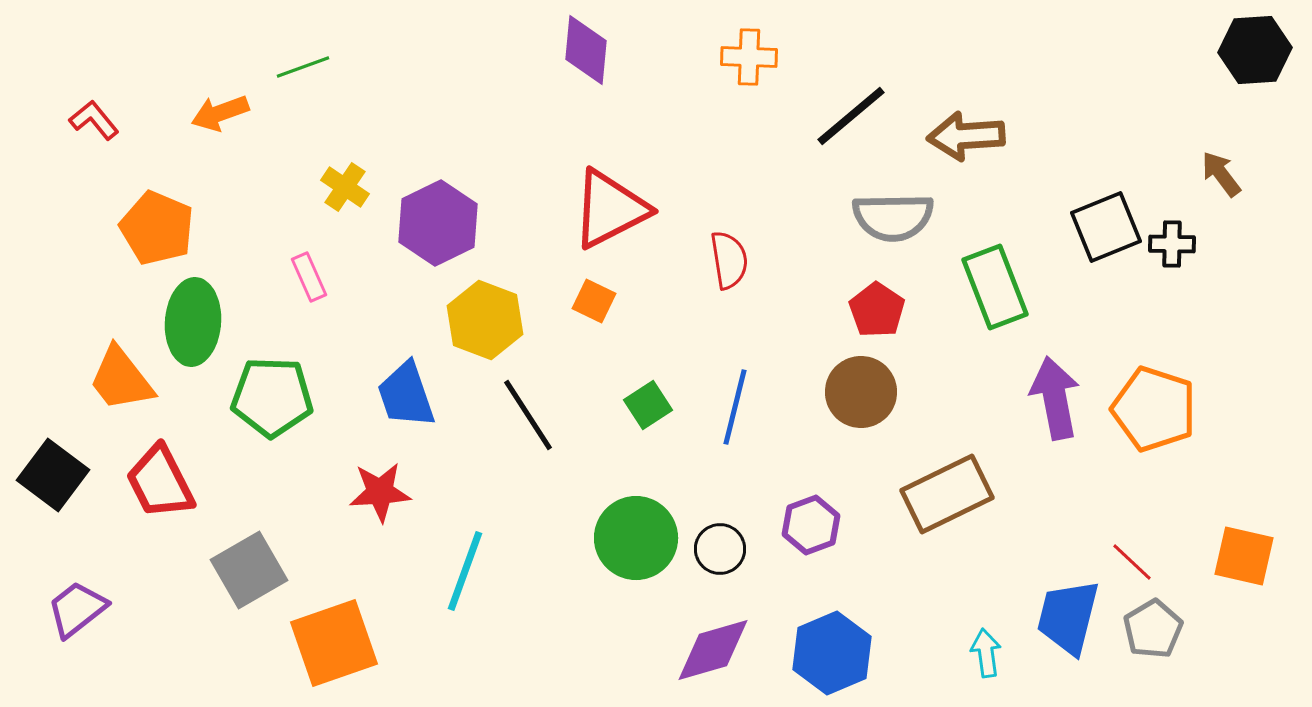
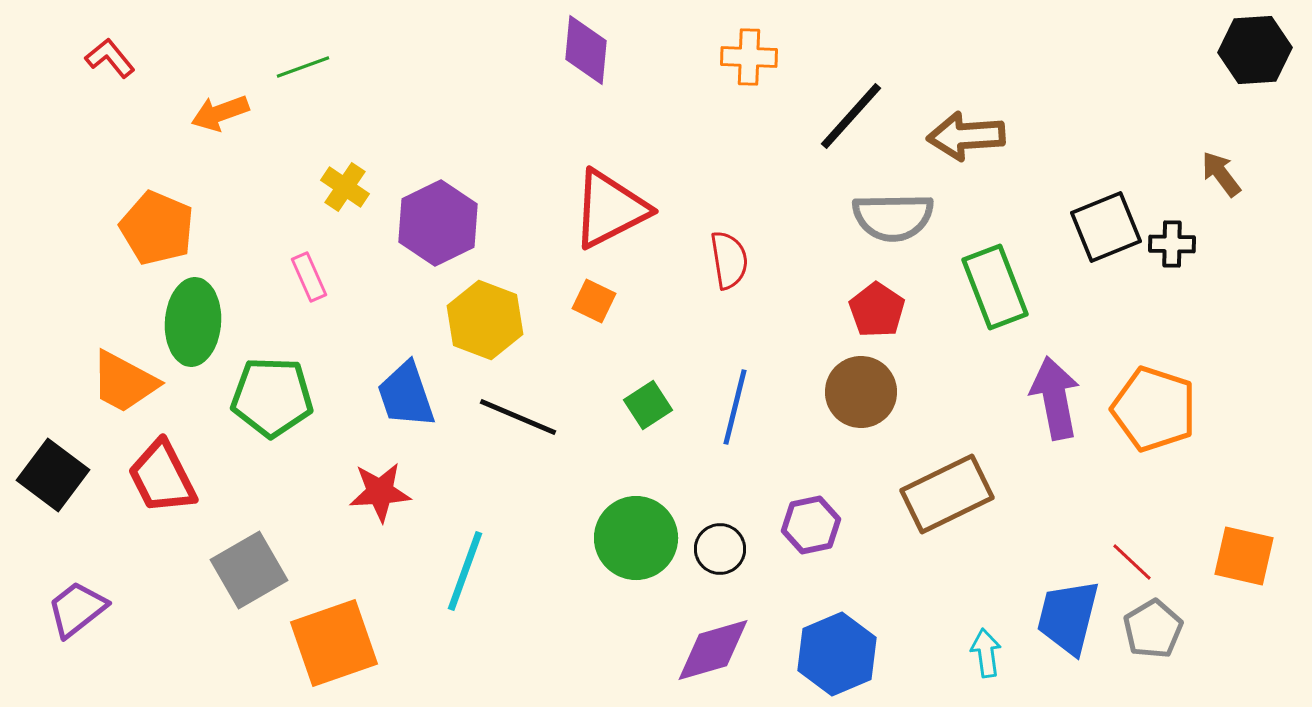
black line at (851, 116): rotated 8 degrees counterclockwise
red L-shape at (94, 120): moved 16 px right, 62 px up
orange trapezoid at (121, 379): moved 3 px right, 3 px down; rotated 24 degrees counterclockwise
black line at (528, 415): moved 10 px left, 2 px down; rotated 34 degrees counterclockwise
red trapezoid at (160, 482): moved 2 px right, 5 px up
purple hexagon at (811, 525): rotated 8 degrees clockwise
blue hexagon at (832, 653): moved 5 px right, 1 px down
